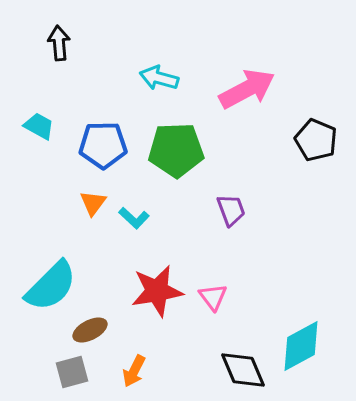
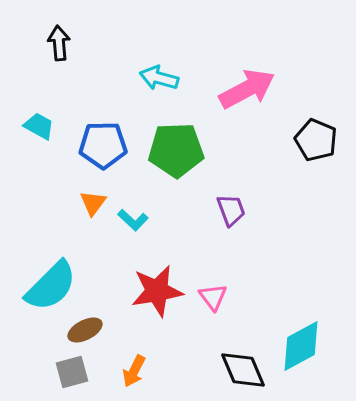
cyan L-shape: moved 1 px left, 2 px down
brown ellipse: moved 5 px left
